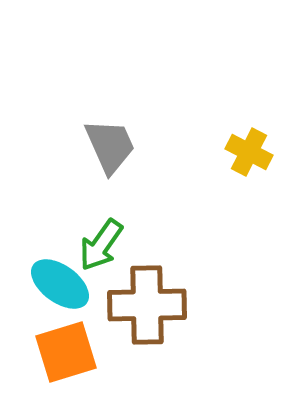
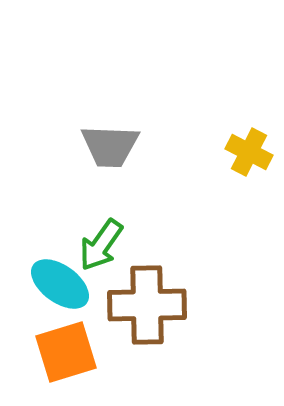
gray trapezoid: rotated 116 degrees clockwise
